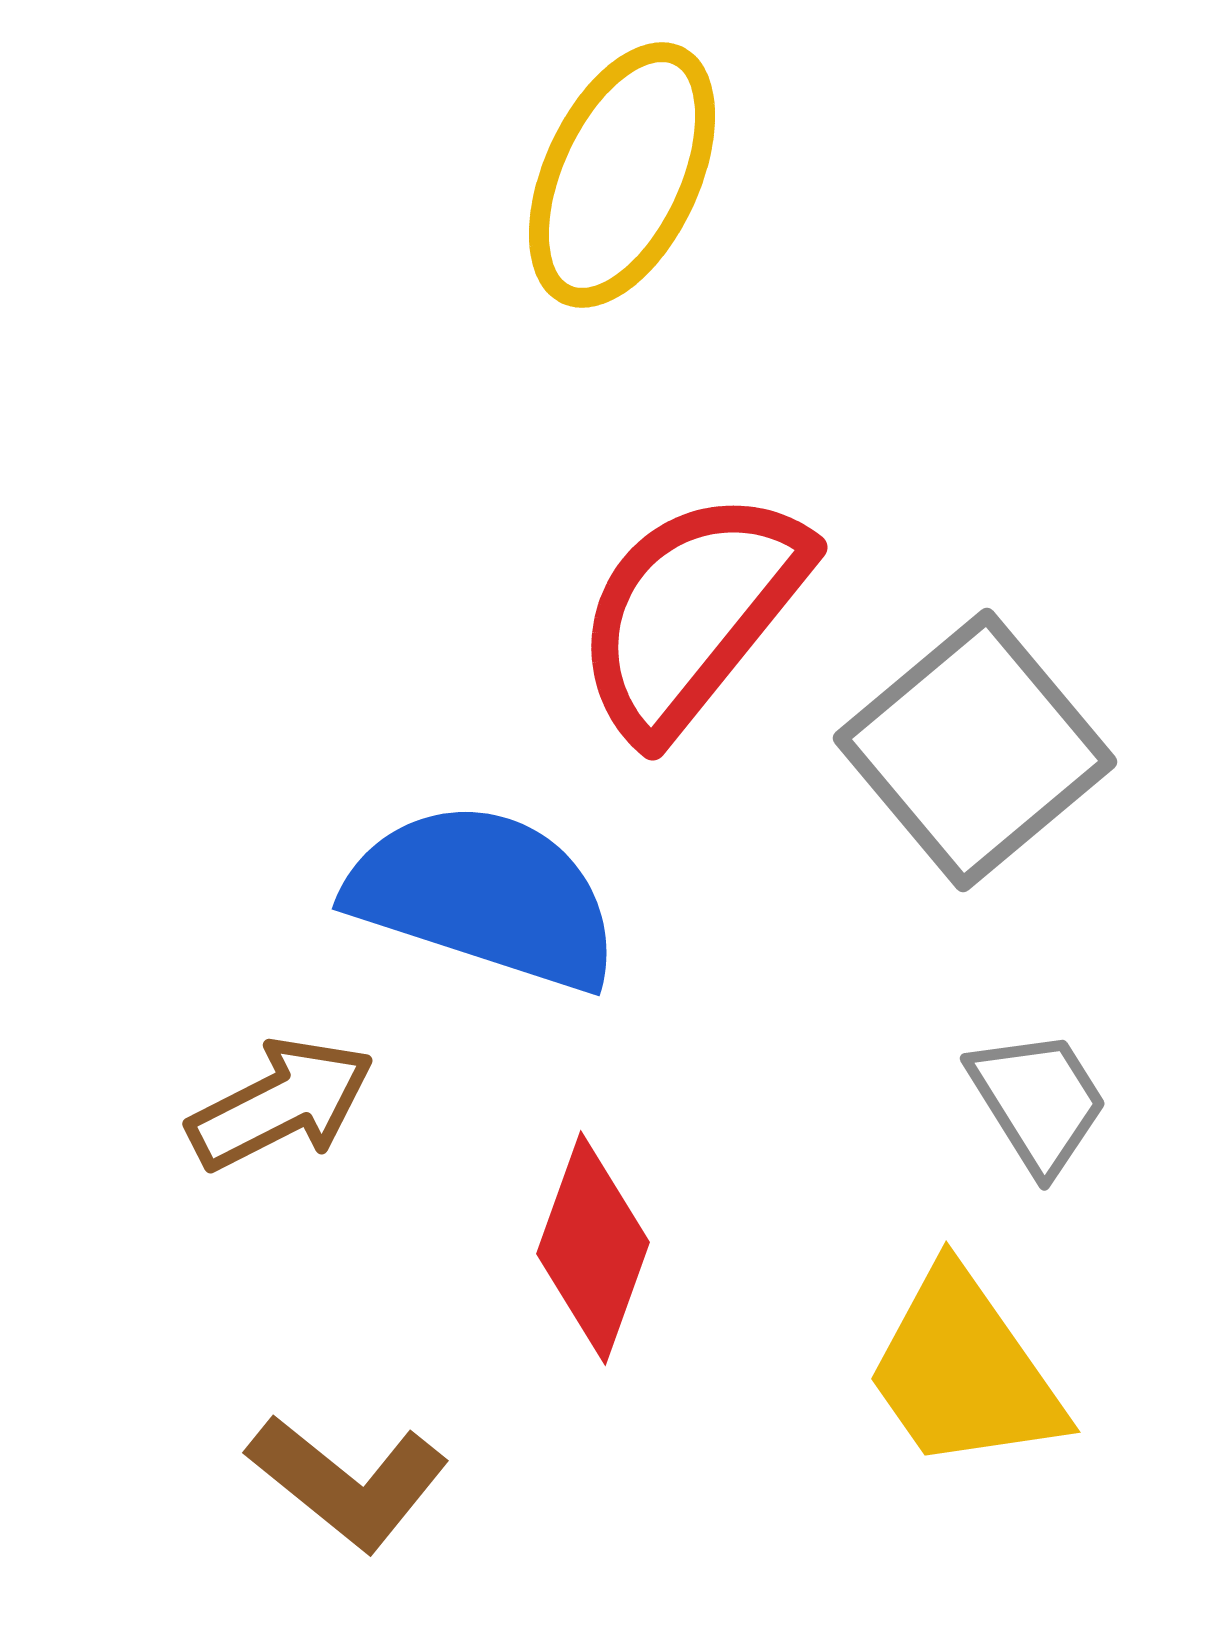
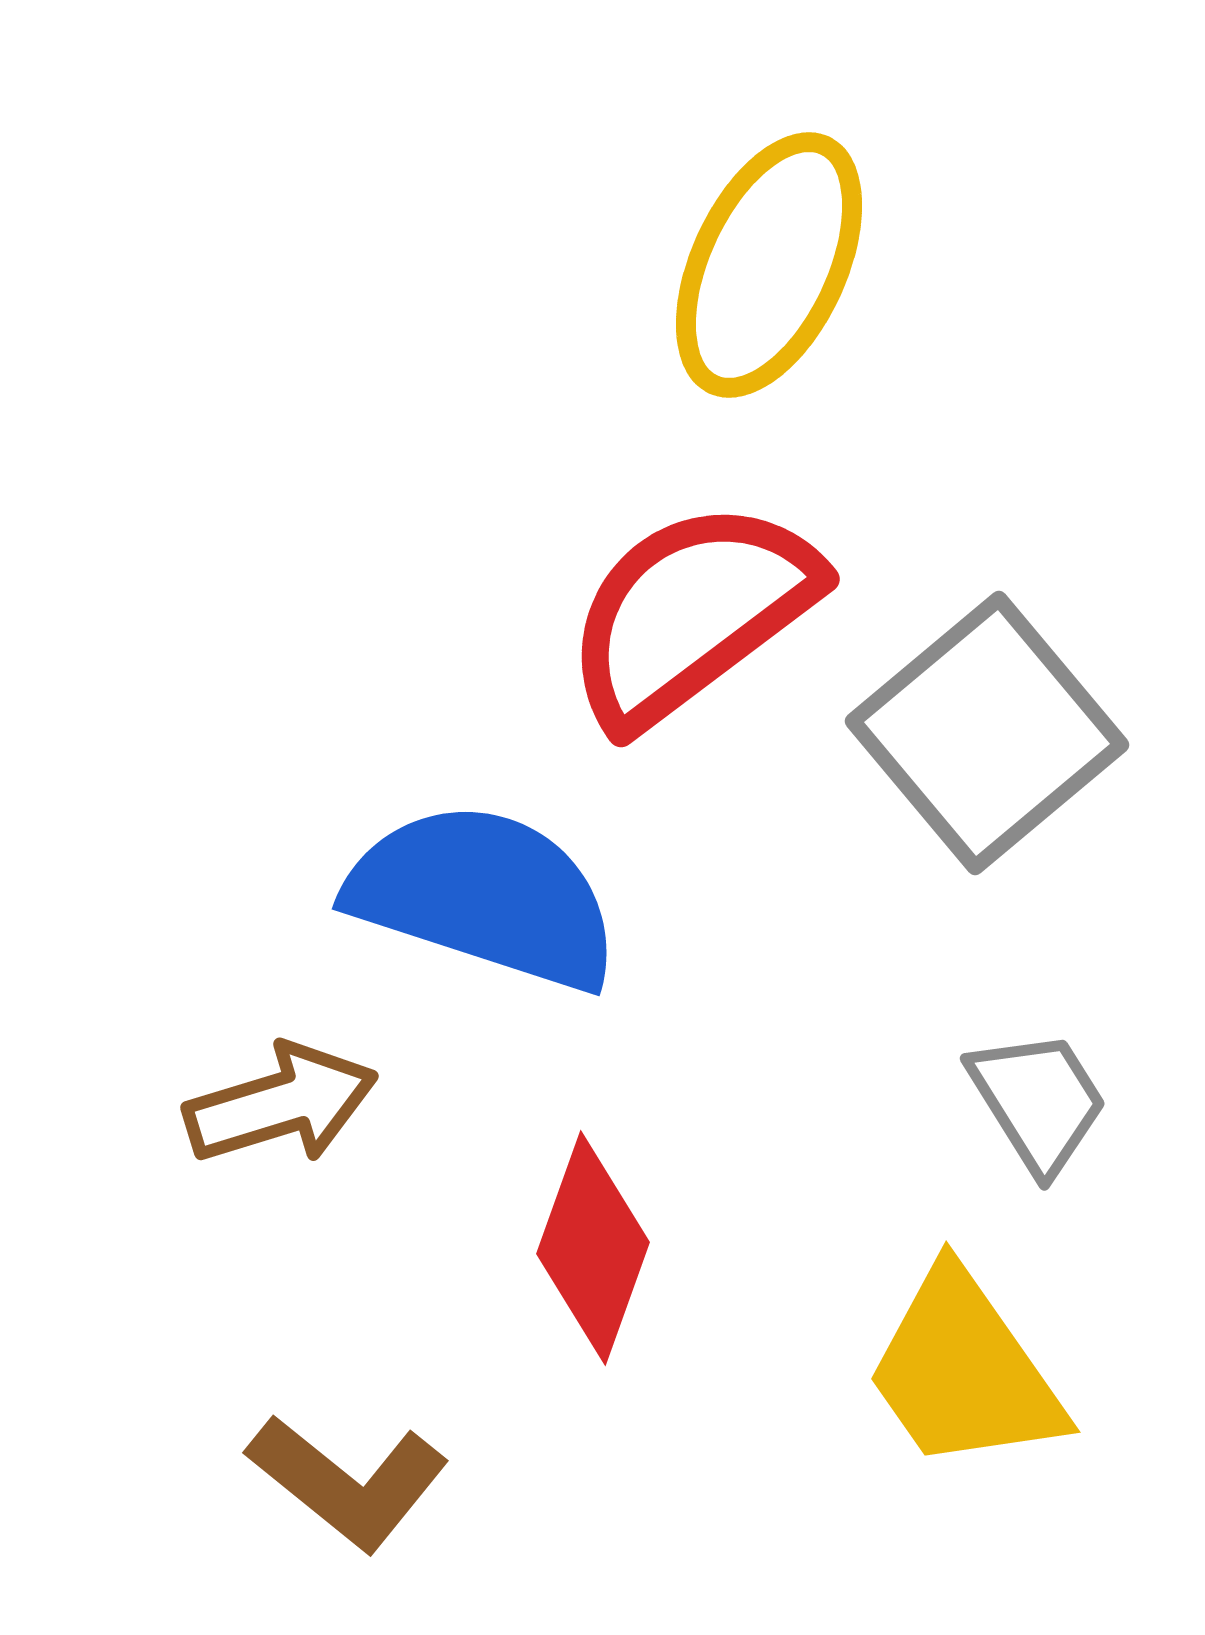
yellow ellipse: moved 147 px right, 90 px down
red semicircle: rotated 14 degrees clockwise
gray square: moved 12 px right, 17 px up
brown arrow: rotated 10 degrees clockwise
